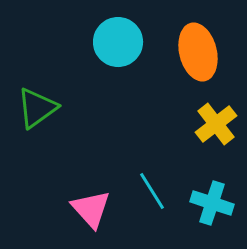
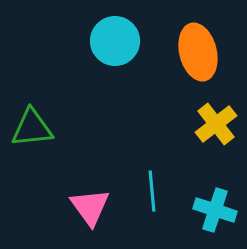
cyan circle: moved 3 px left, 1 px up
green triangle: moved 5 px left, 20 px down; rotated 30 degrees clockwise
cyan line: rotated 27 degrees clockwise
cyan cross: moved 3 px right, 7 px down
pink triangle: moved 1 px left, 2 px up; rotated 6 degrees clockwise
